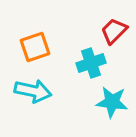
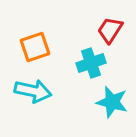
red trapezoid: moved 4 px left, 1 px up; rotated 12 degrees counterclockwise
cyan star: rotated 8 degrees clockwise
